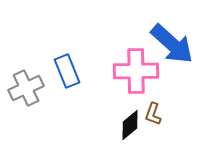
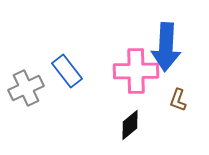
blue arrow: moved 6 px left, 3 px down; rotated 51 degrees clockwise
blue rectangle: rotated 16 degrees counterclockwise
brown L-shape: moved 25 px right, 14 px up
